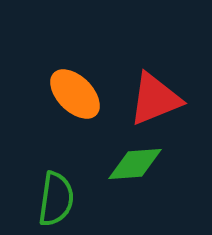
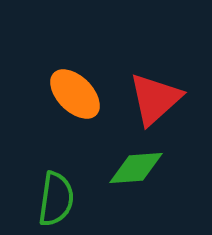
red triangle: rotated 20 degrees counterclockwise
green diamond: moved 1 px right, 4 px down
